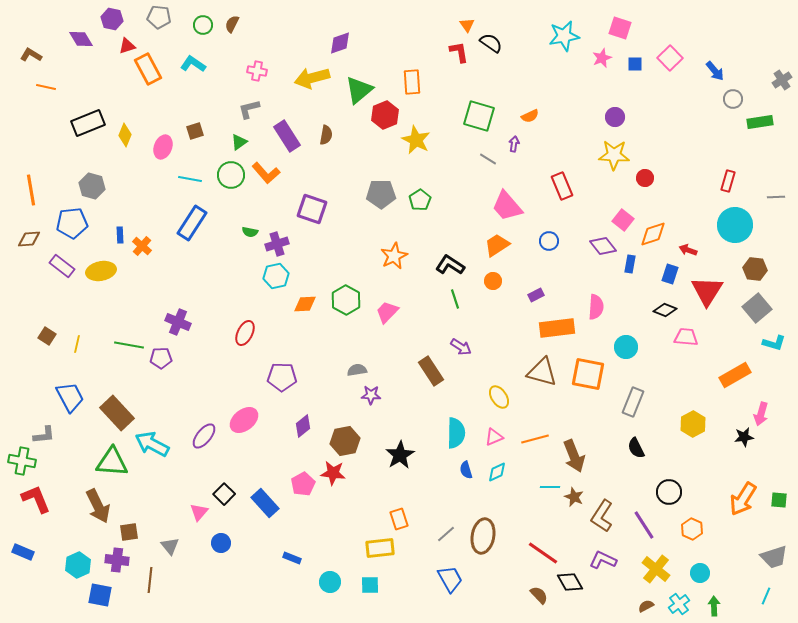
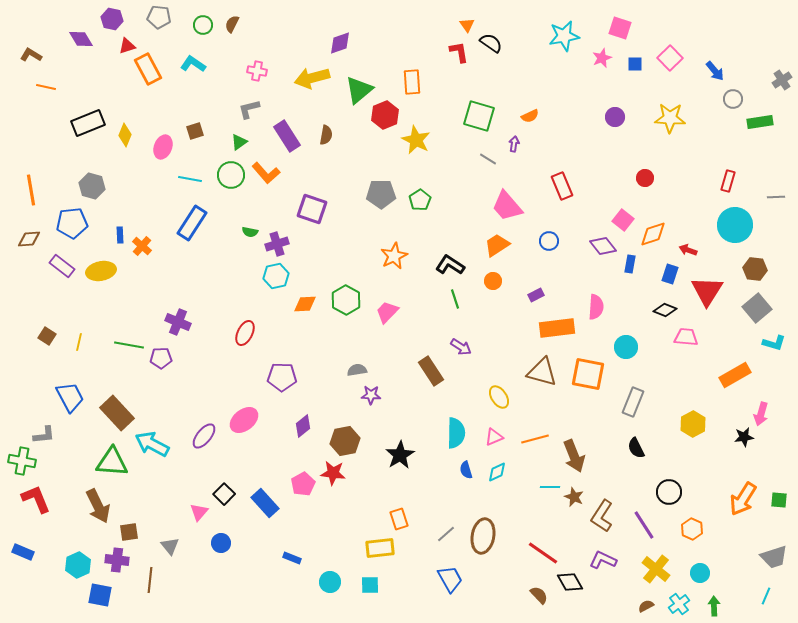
yellow star at (614, 155): moved 56 px right, 37 px up
yellow line at (77, 344): moved 2 px right, 2 px up
